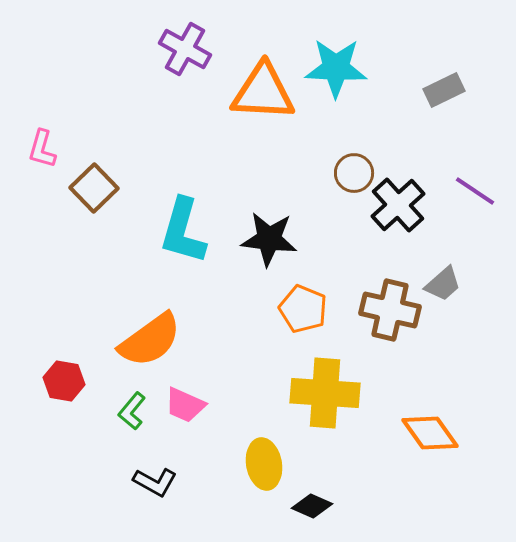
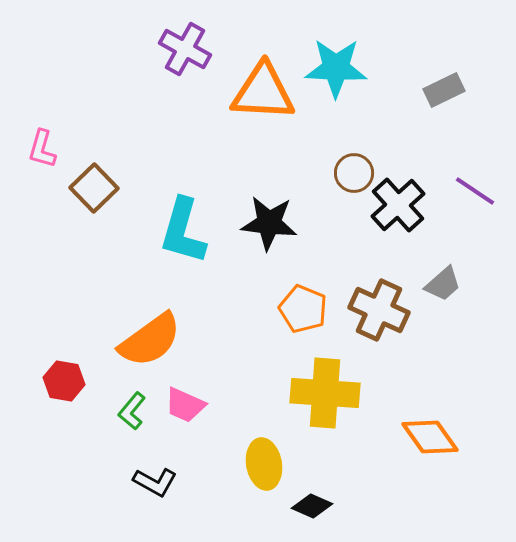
black star: moved 16 px up
brown cross: moved 11 px left; rotated 12 degrees clockwise
orange diamond: moved 4 px down
